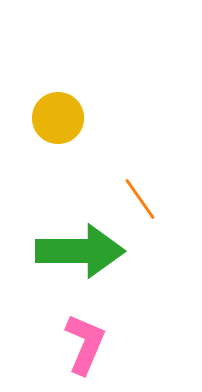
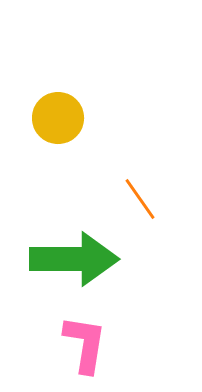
green arrow: moved 6 px left, 8 px down
pink L-shape: rotated 14 degrees counterclockwise
